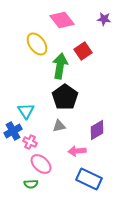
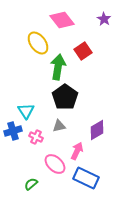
purple star: rotated 24 degrees clockwise
yellow ellipse: moved 1 px right, 1 px up
green arrow: moved 2 px left, 1 px down
blue cross: rotated 12 degrees clockwise
pink cross: moved 6 px right, 5 px up
pink arrow: rotated 120 degrees clockwise
pink ellipse: moved 14 px right
blue rectangle: moved 3 px left, 1 px up
green semicircle: rotated 144 degrees clockwise
